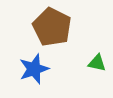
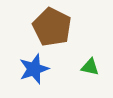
green triangle: moved 7 px left, 4 px down
